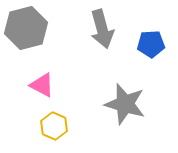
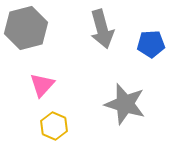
pink triangle: rotated 44 degrees clockwise
